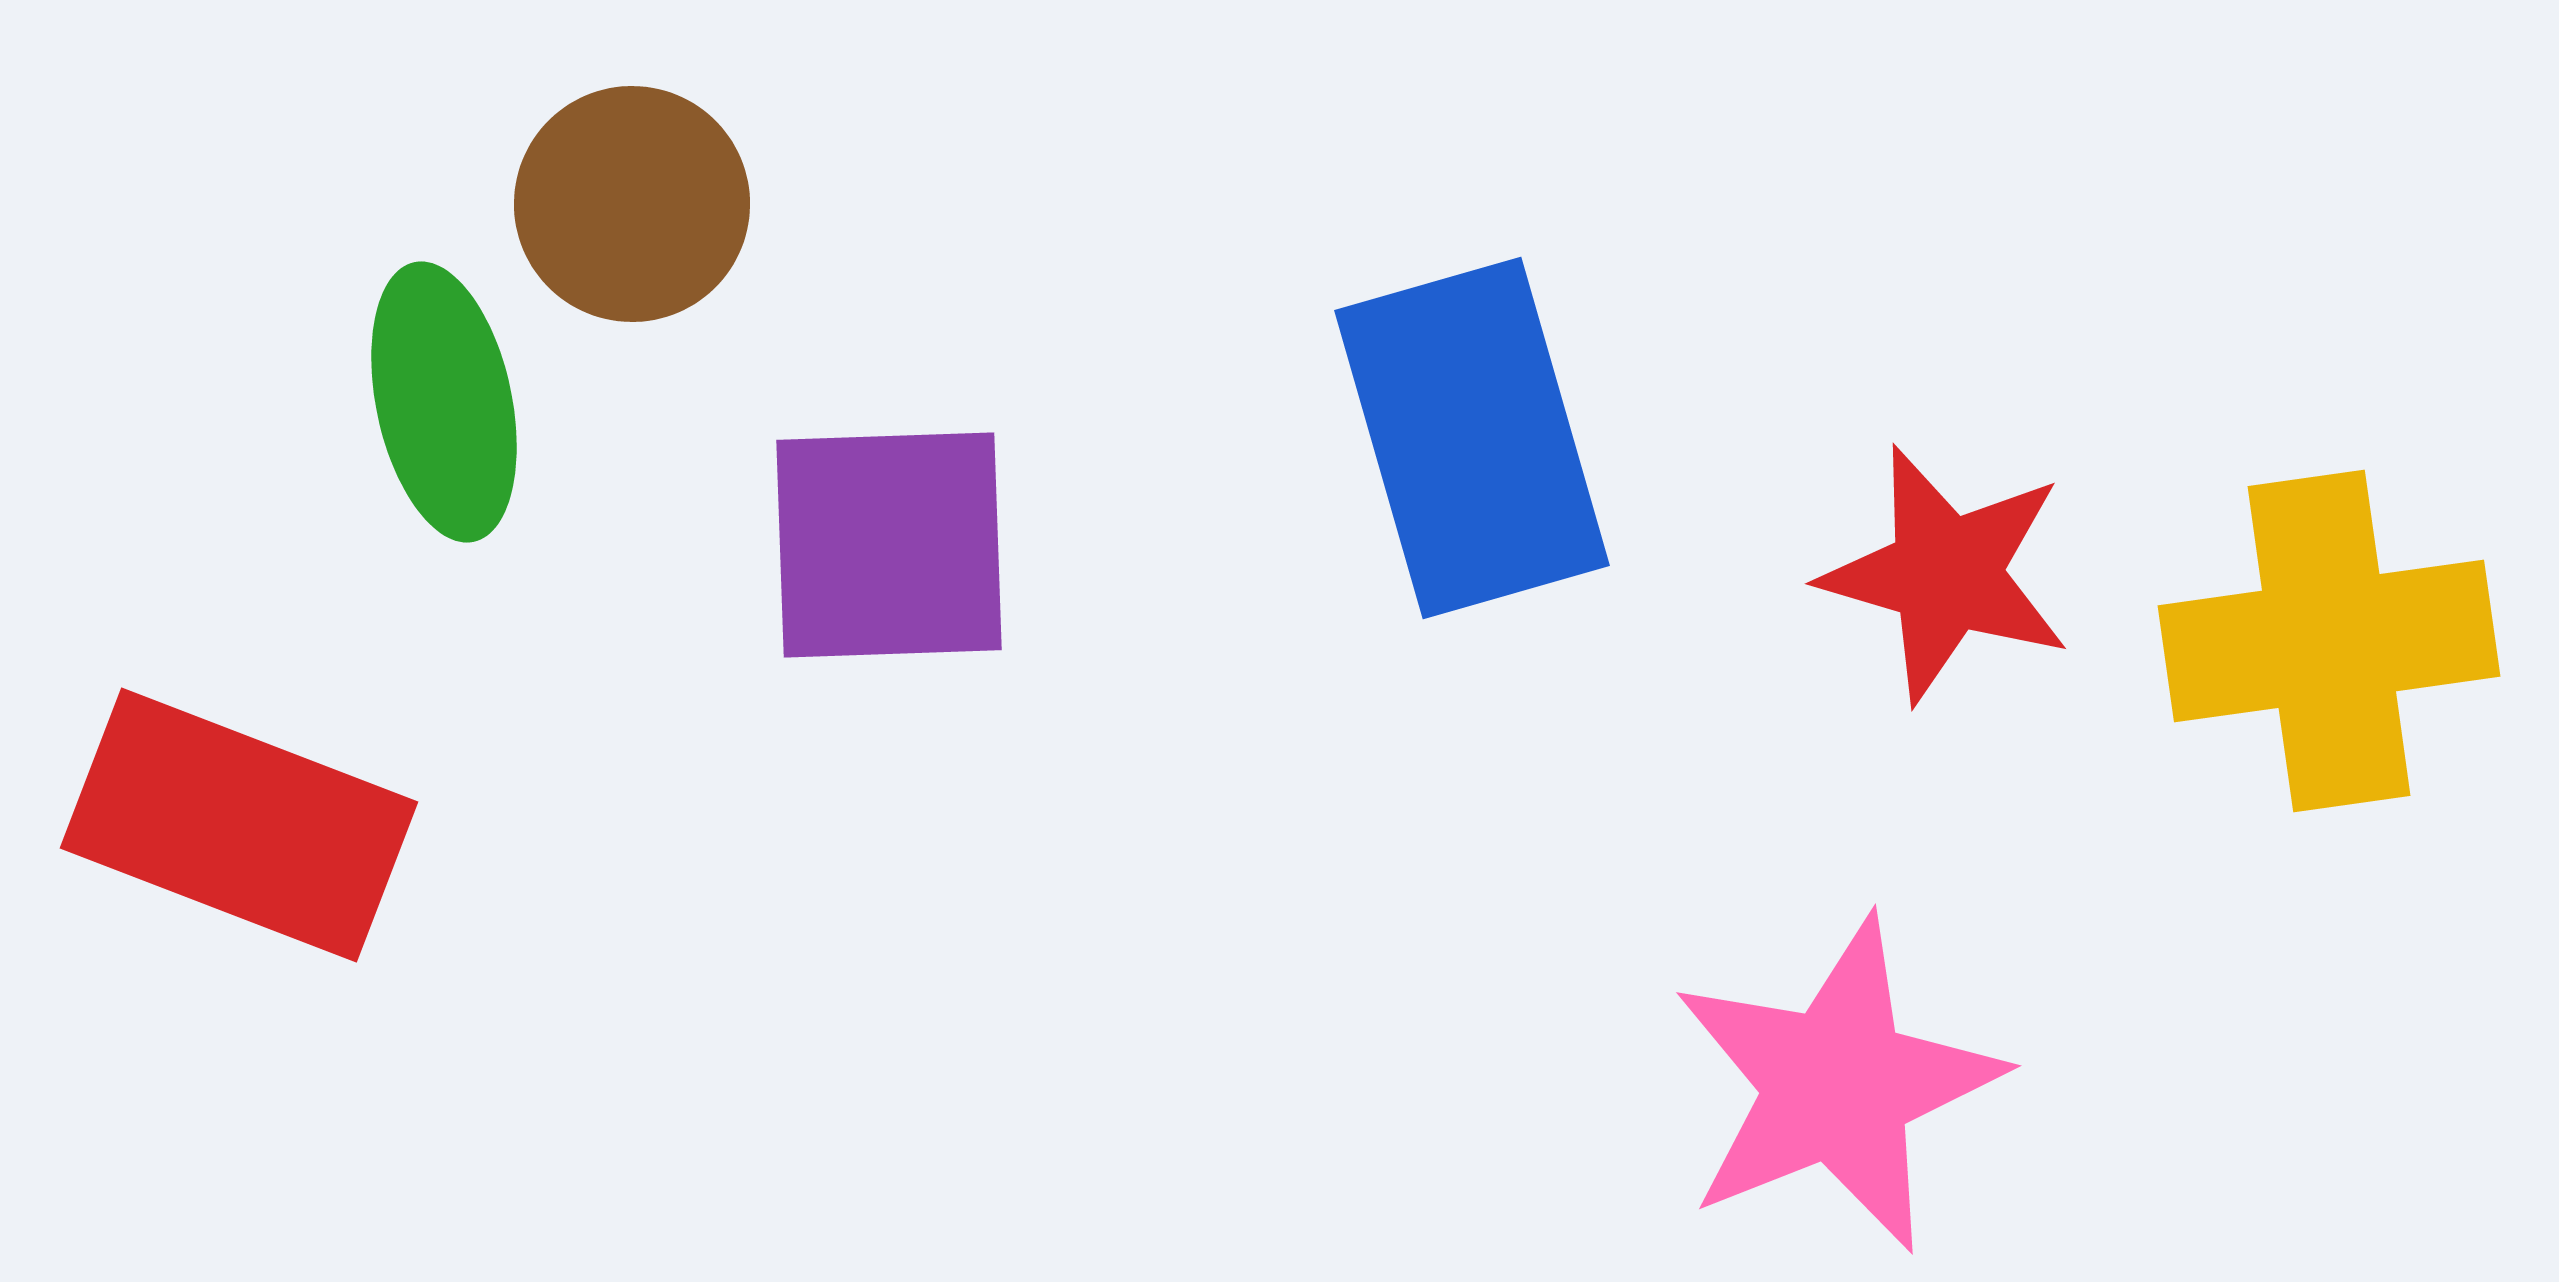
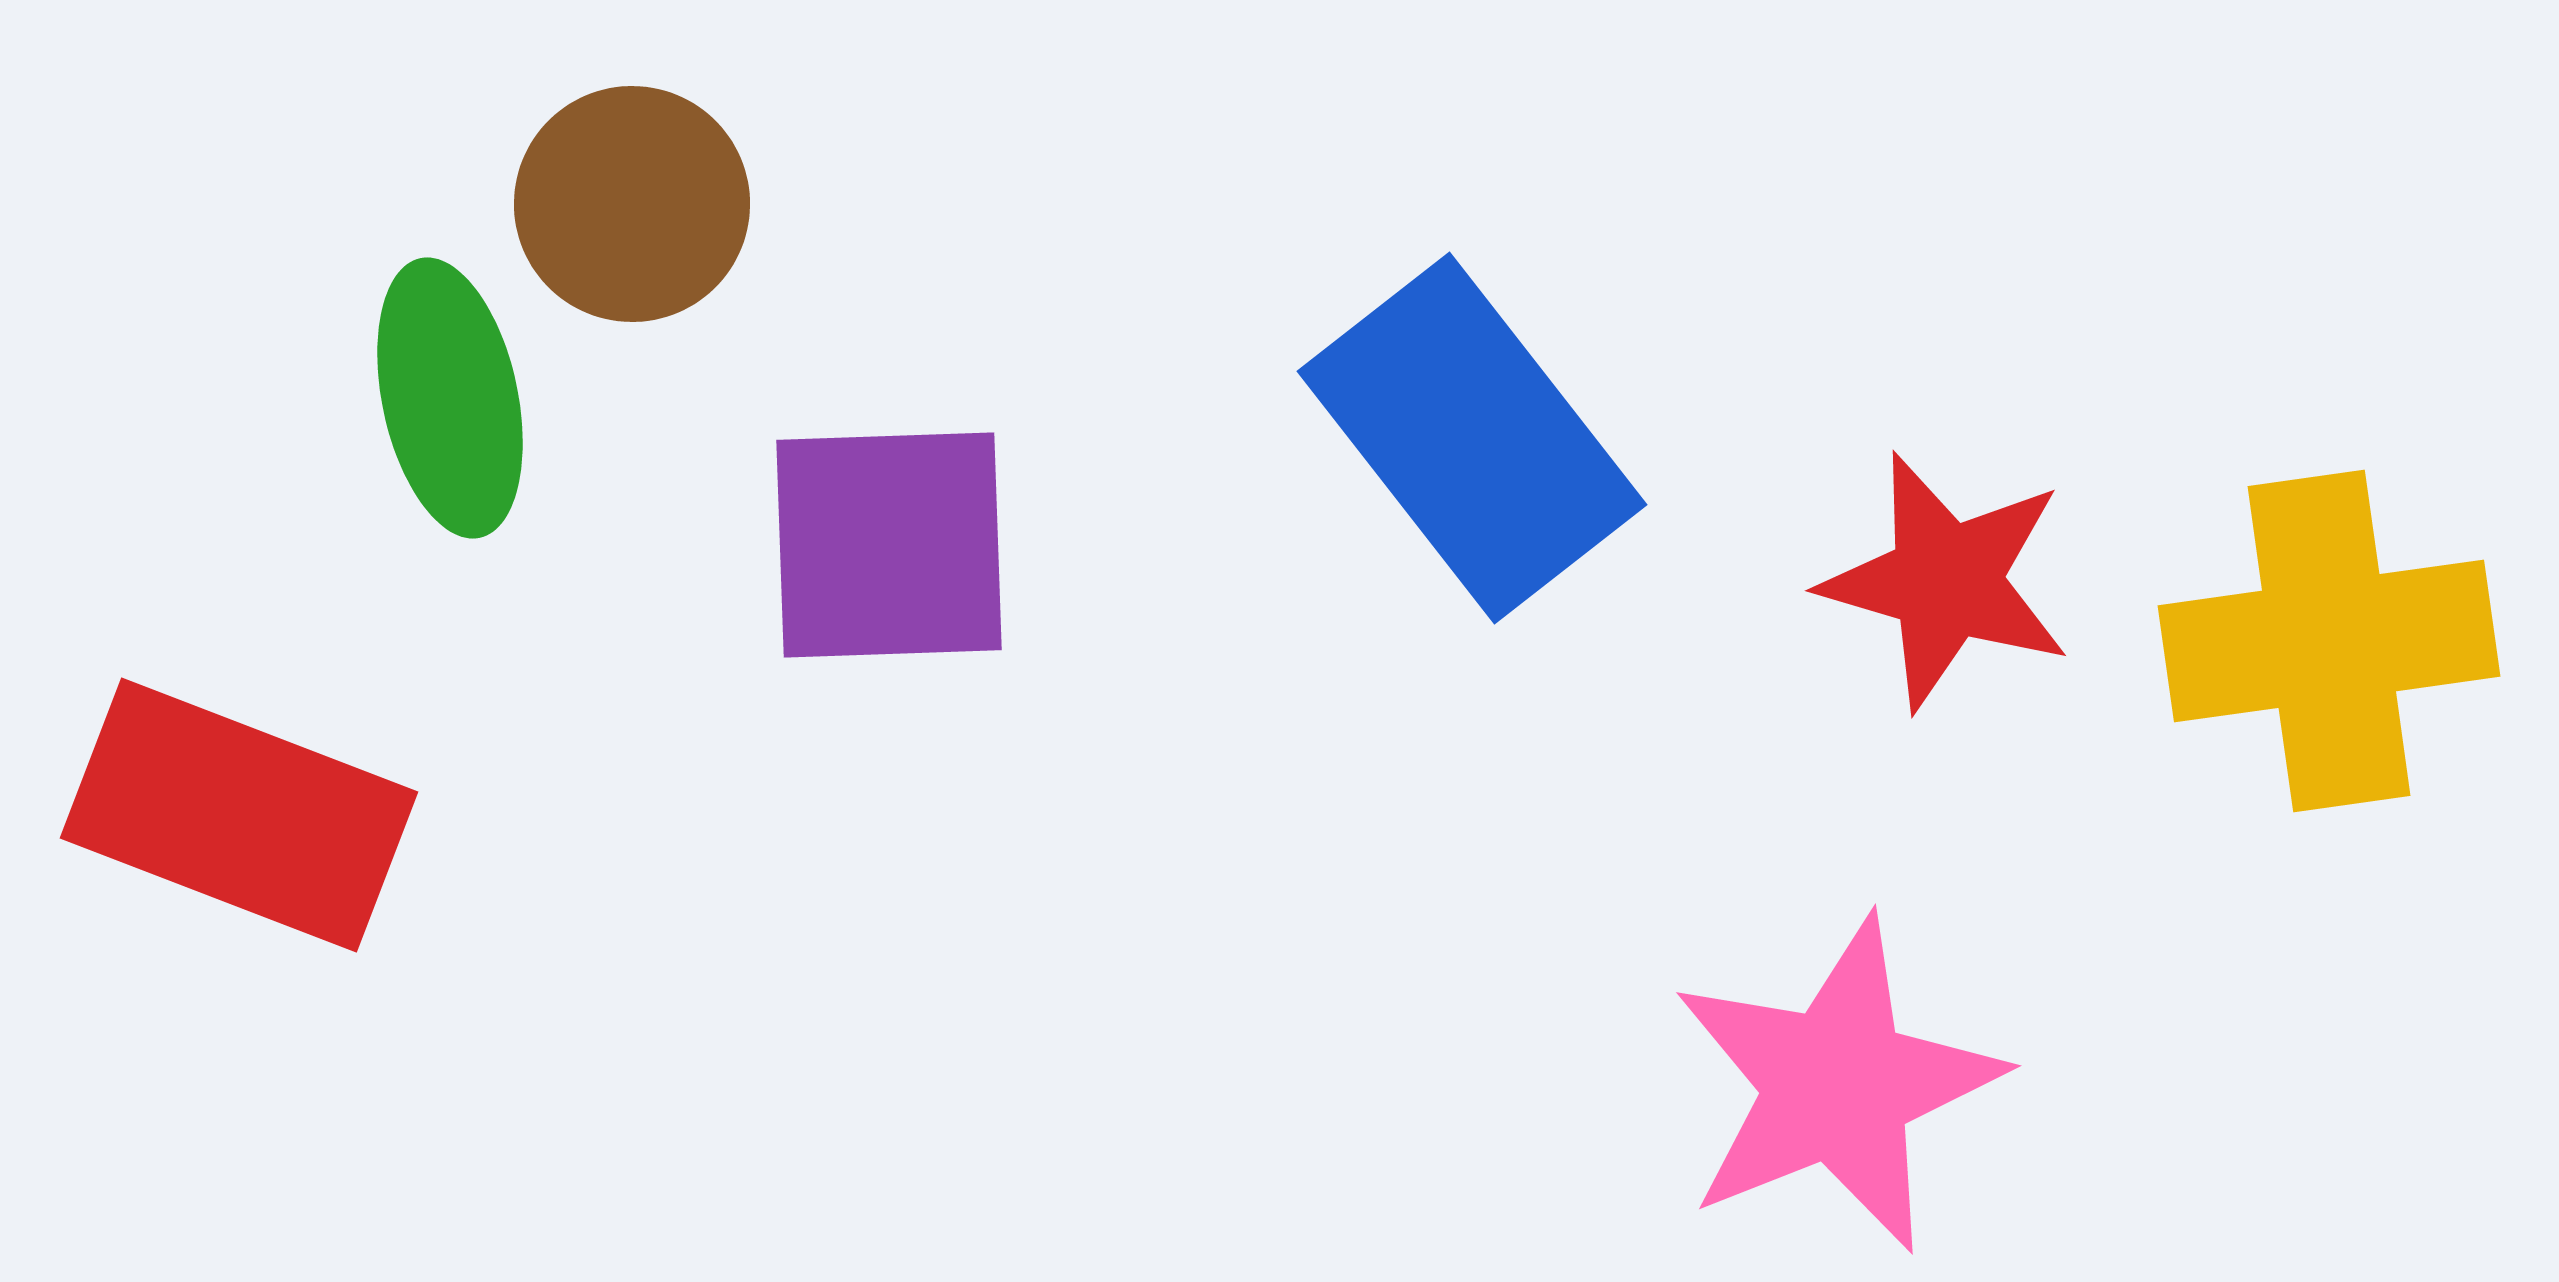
green ellipse: moved 6 px right, 4 px up
blue rectangle: rotated 22 degrees counterclockwise
red star: moved 7 px down
red rectangle: moved 10 px up
